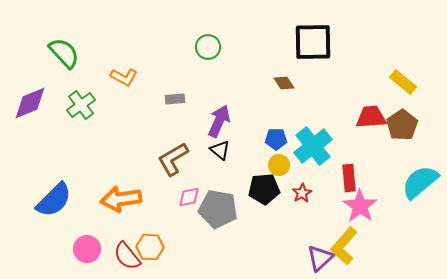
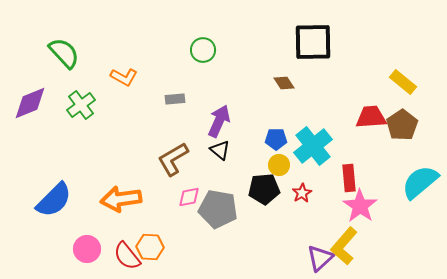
green circle: moved 5 px left, 3 px down
